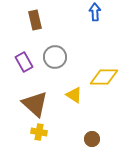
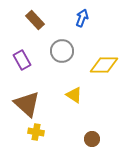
blue arrow: moved 13 px left, 6 px down; rotated 24 degrees clockwise
brown rectangle: rotated 30 degrees counterclockwise
gray circle: moved 7 px right, 6 px up
purple rectangle: moved 2 px left, 2 px up
yellow diamond: moved 12 px up
brown triangle: moved 8 px left
yellow cross: moved 3 px left
